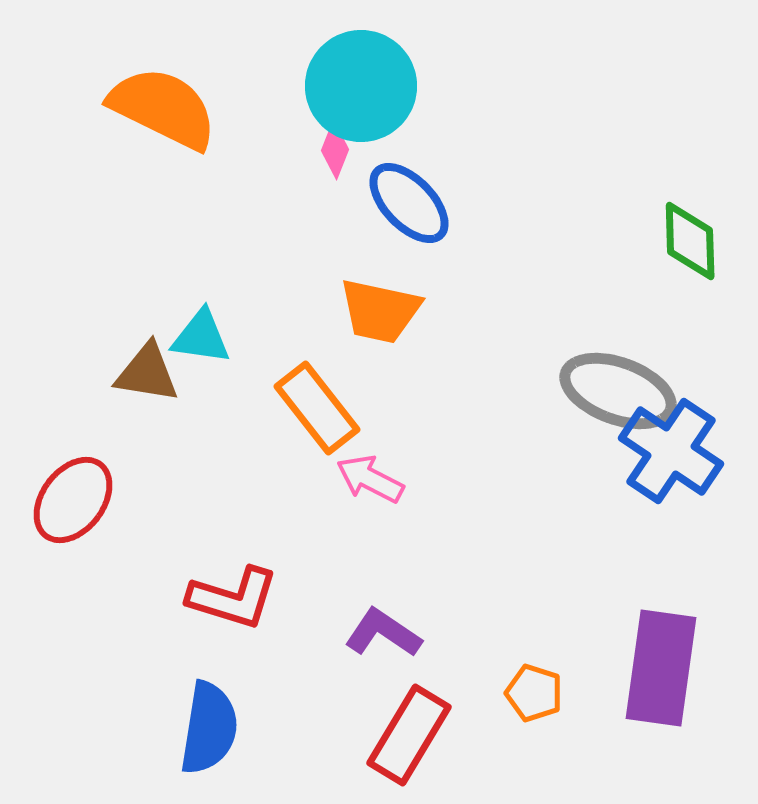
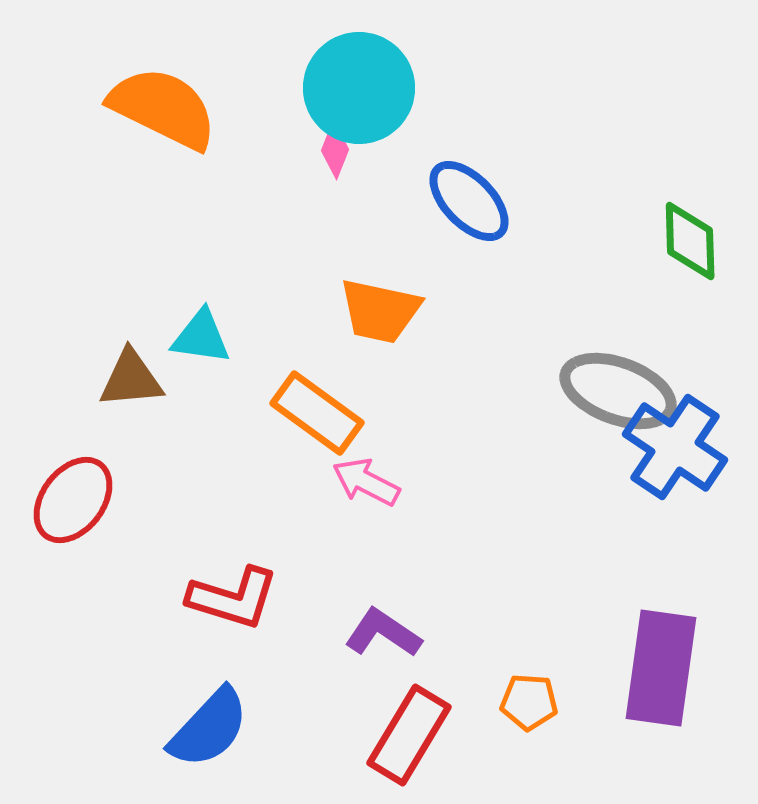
cyan circle: moved 2 px left, 2 px down
blue ellipse: moved 60 px right, 2 px up
brown triangle: moved 16 px left, 6 px down; rotated 14 degrees counterclockwise
orange rectangle: moved 5 px down; rotated 16 degrees counterclockwise
blue cross: moved 4 px right, 4 px up
pink arrow: moved 4 px left, 3 px down
orange pentagon: moved 5 px left, 9 px down; rotated 14 degrees counterclockwise
blue semicircle: rotated 34 degrees clockwise
